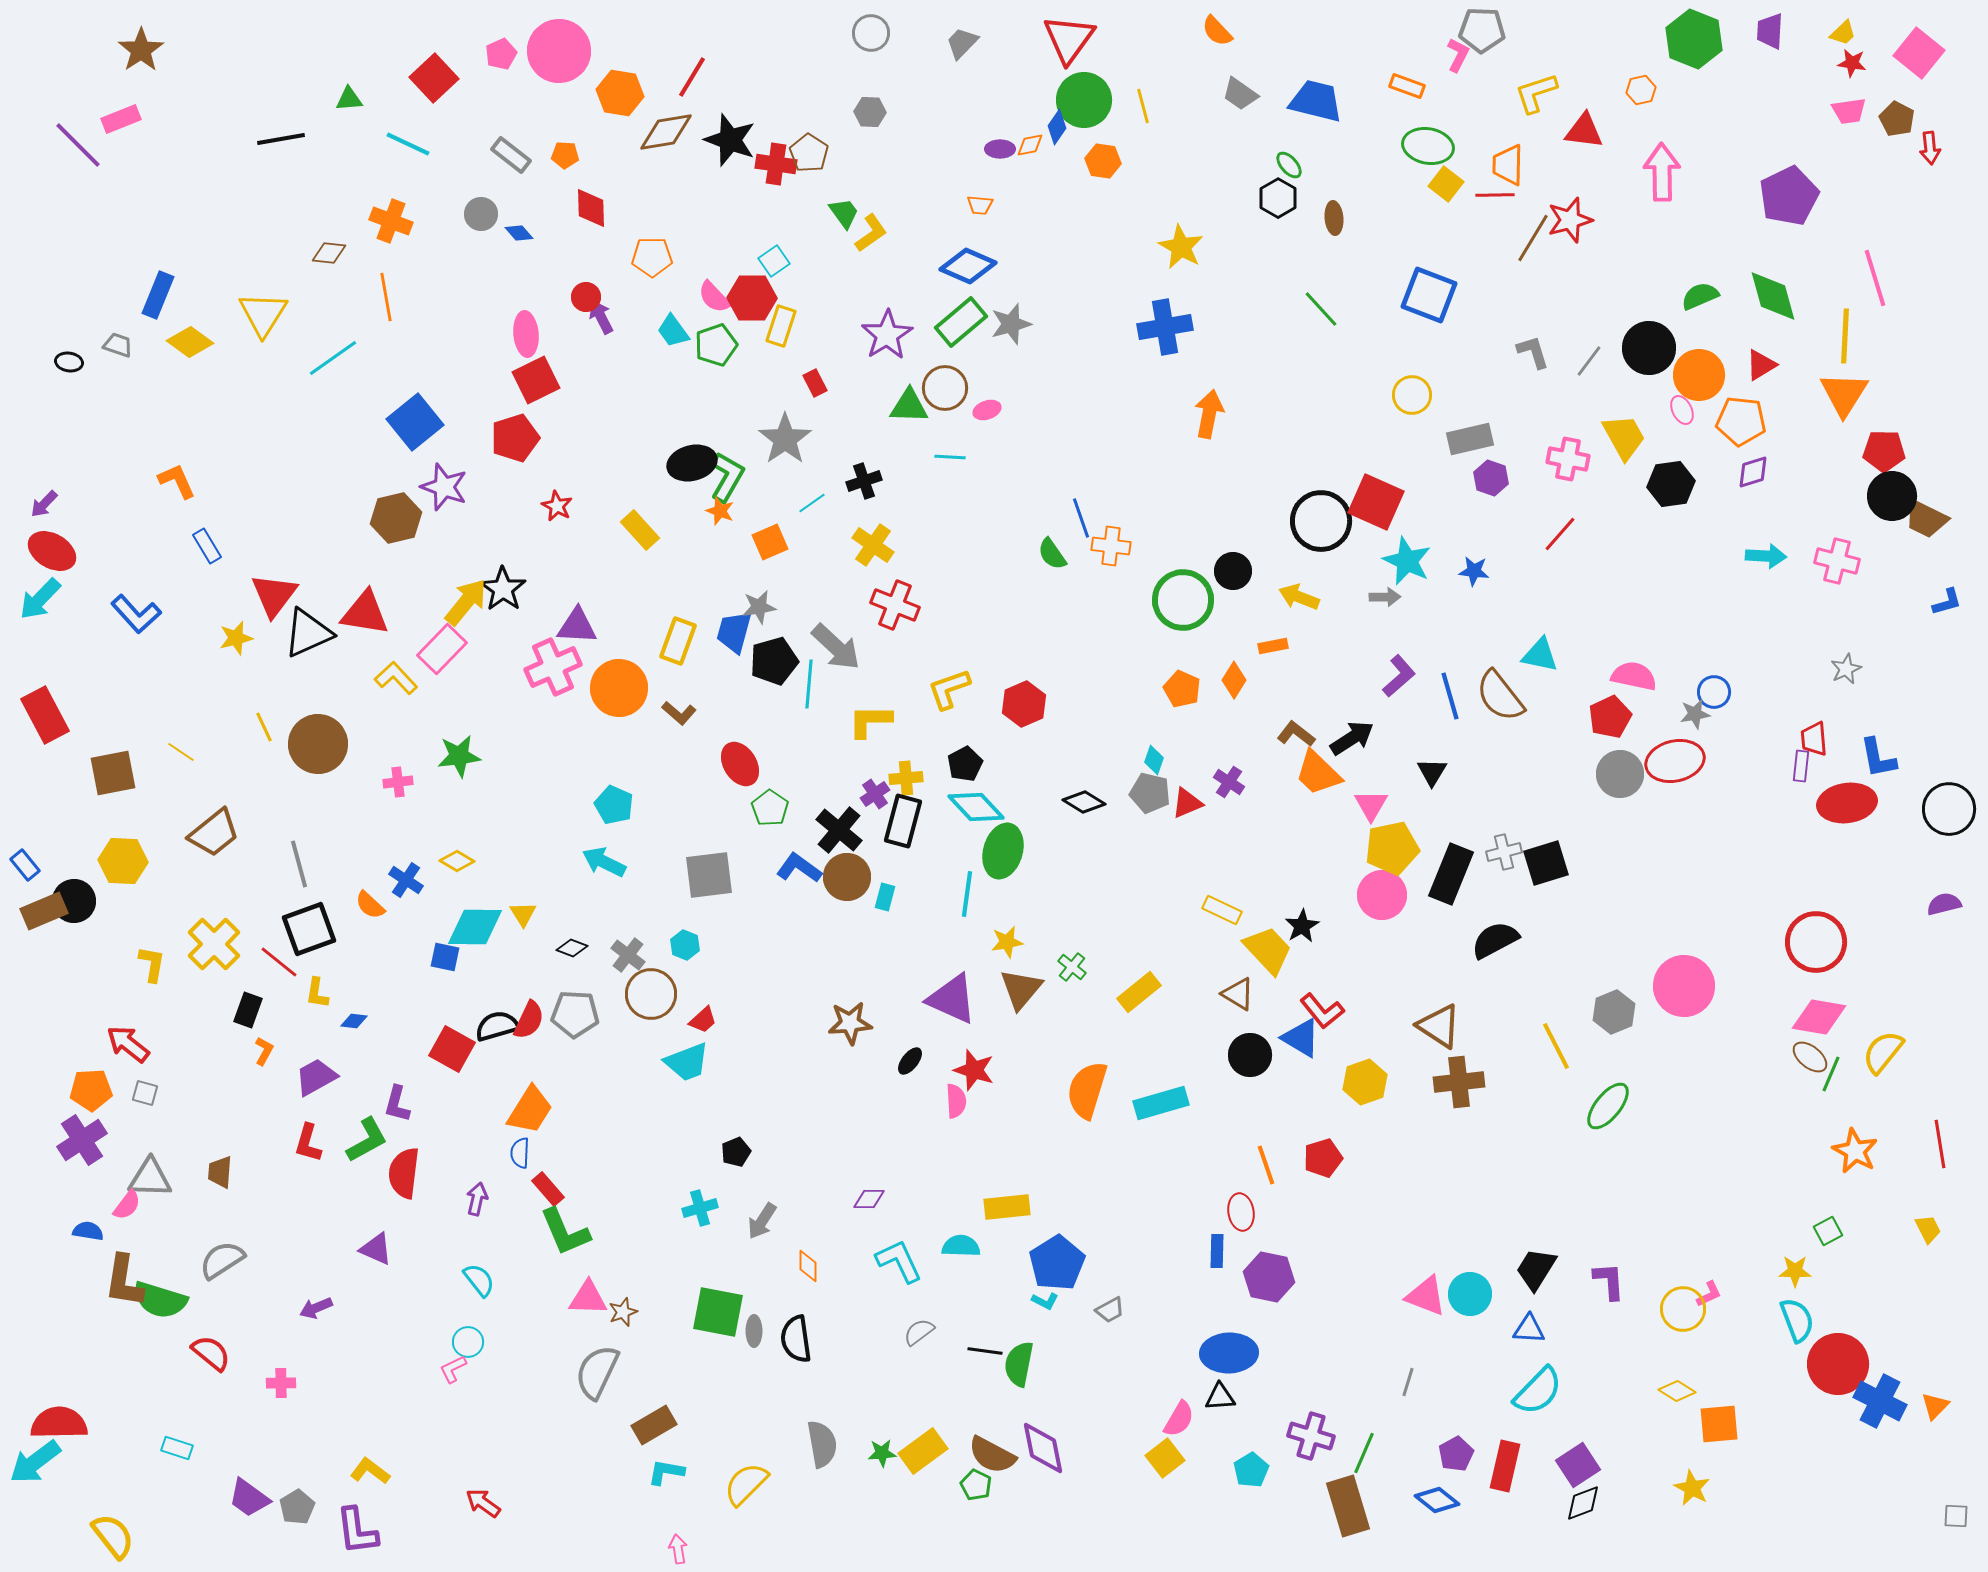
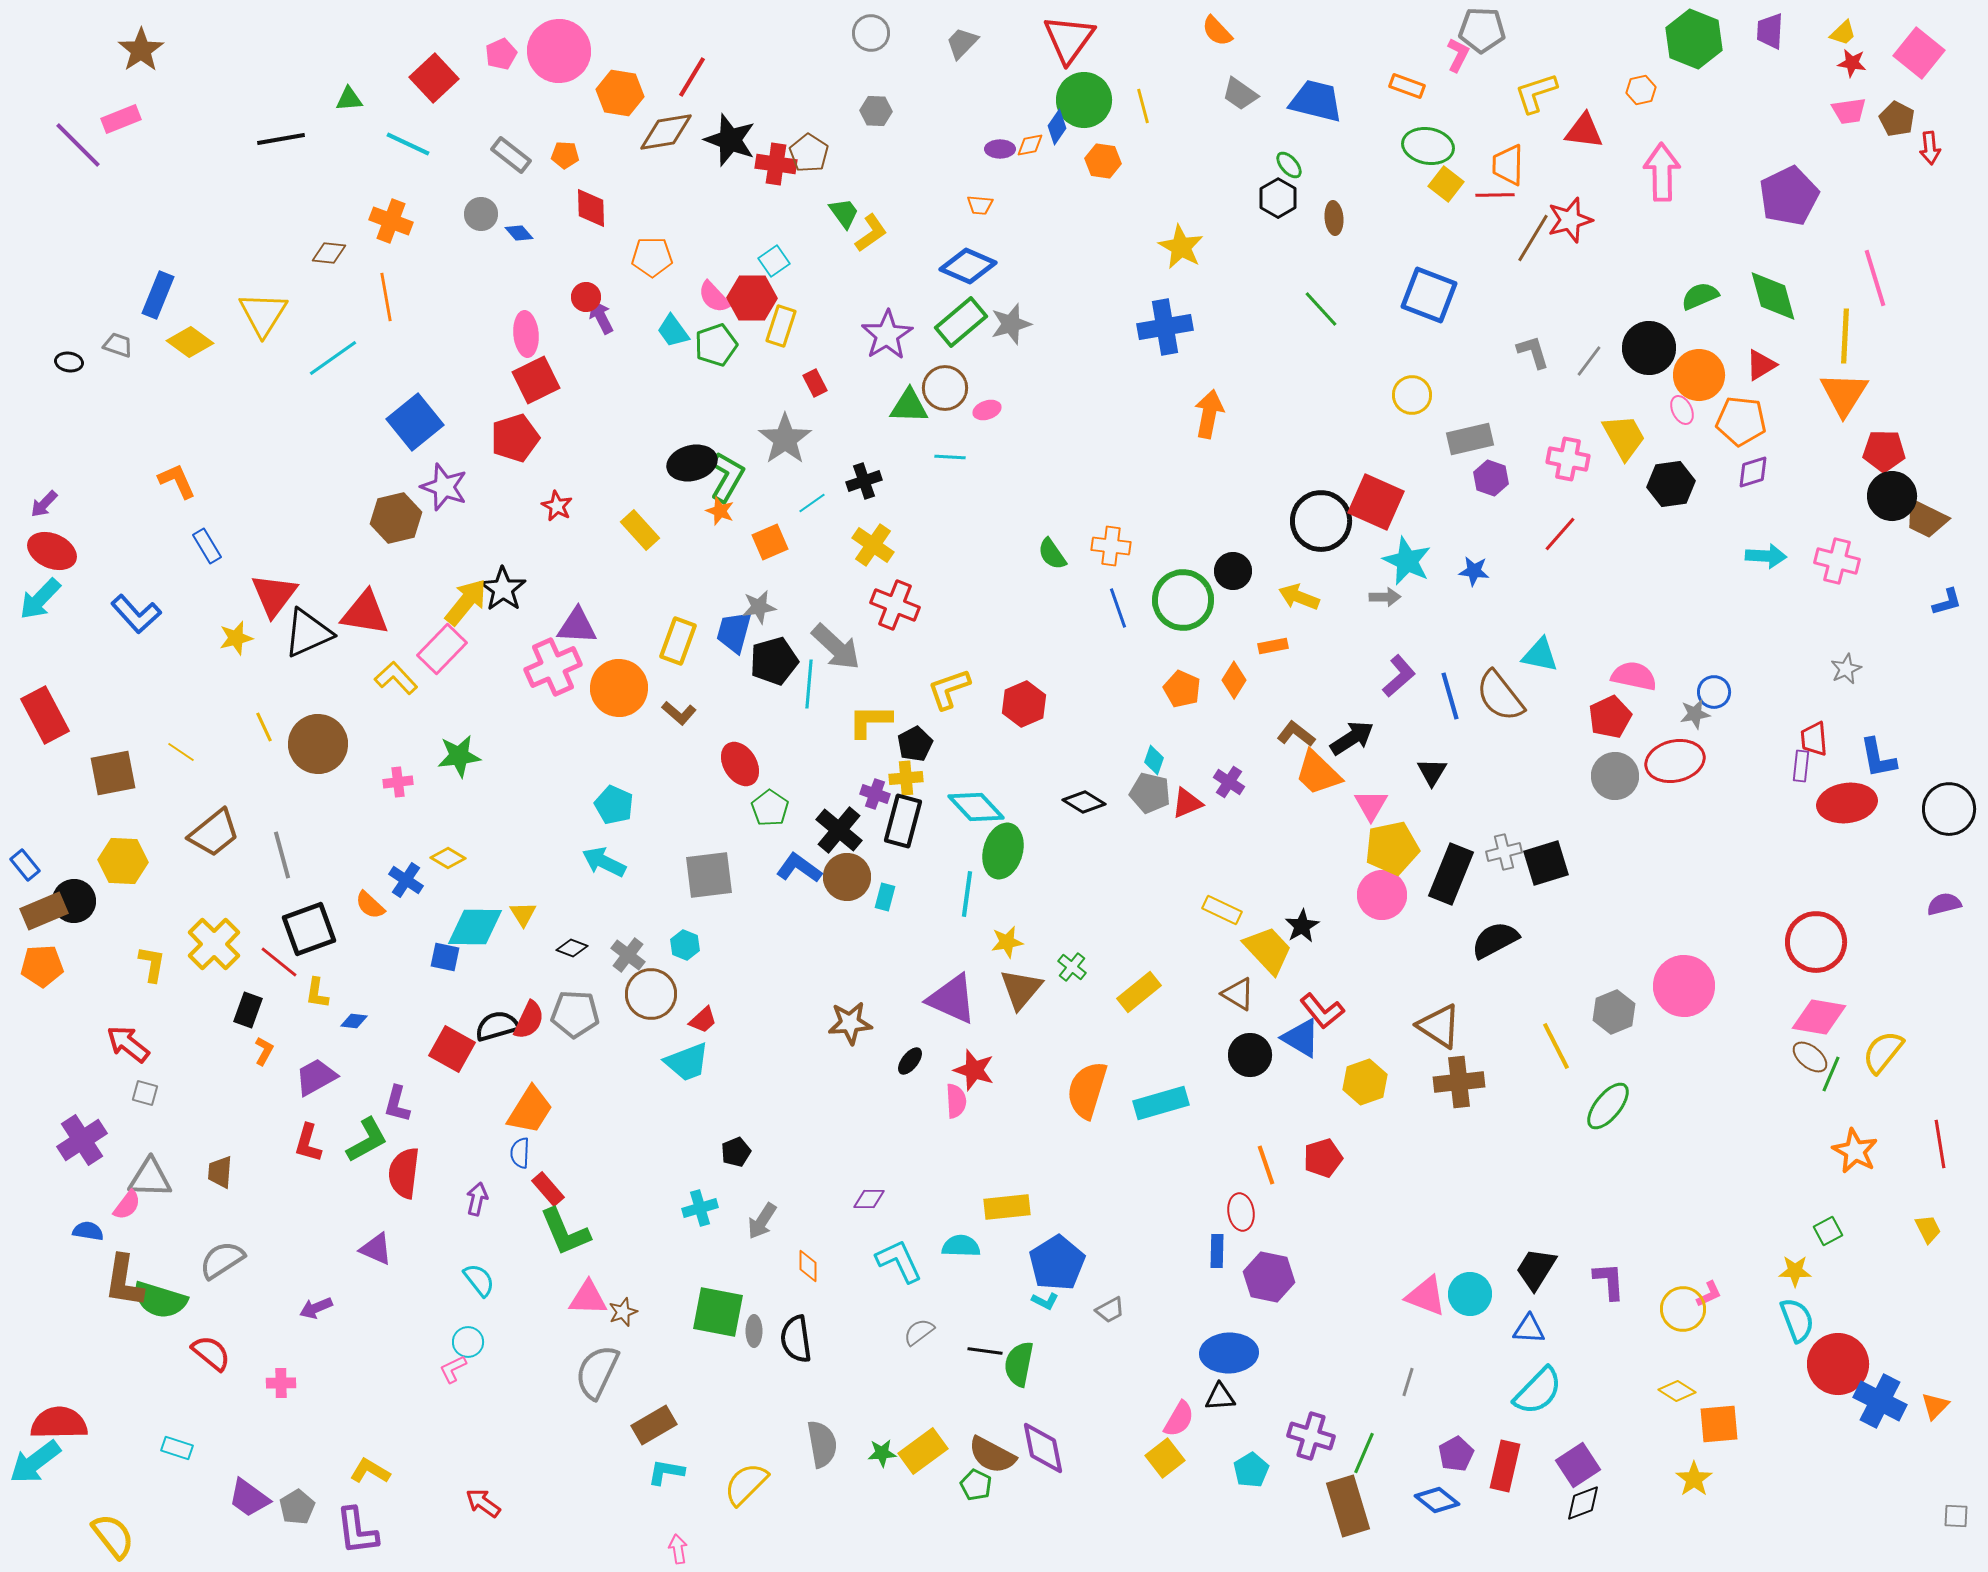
gray hexagon at (870, 112): moved 6 px right, 1 px up
blue line at (1081, 518): moved 37 px right, 90 px down
red ellipse at (52, 551): rotated 6 degrees counterclockwise
black pentagon at (965, 764): moved 50 px left, 20 px up
gray circle at (1620, 774): moved 5 px left, 2 px down
purple cross at (875, 794): rotated 36 degrees counterclockwise
yellow diamond at (457, 861): moved 9 px left, 3 px up
gray line at (299, 864): moved 17 px left, 9 px up
orange pentagon at (91, 1090): moved 49 px left, 124 px up
yellow L-shape at (370, 1471): rotated 6 degrees counterclockwise
yellow star at (1692, 1488): moved 2 px right, 9 px up; rotated 9 degrees clockwise
